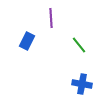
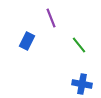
purple line: rotated 18 degrees counterclockwise
